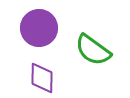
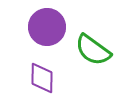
purple circle: moved 8 px right, 1 px up
